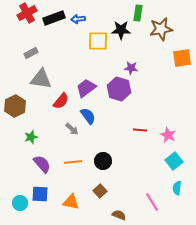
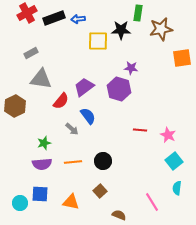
purple trapezoid: moved 2 px left, 1 px up
green star: moved 13 px right, 6 px down
purple semicircle: rotated 126 degrees clockwise
